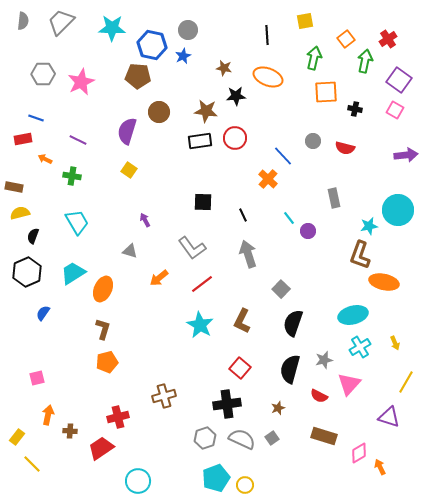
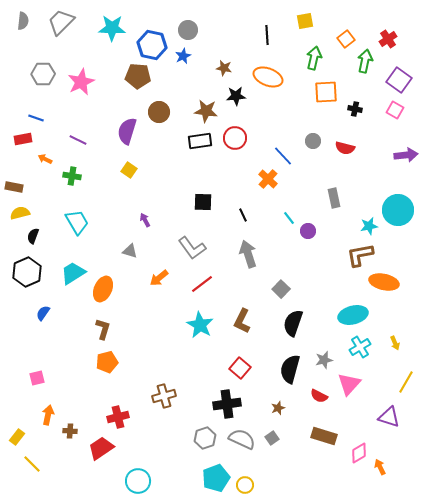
brown L-shape at (360, 255): rotated 60 degrees clockwise
